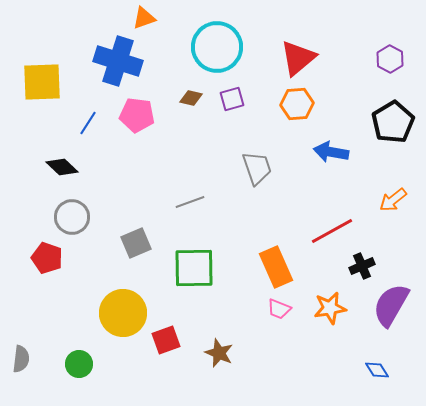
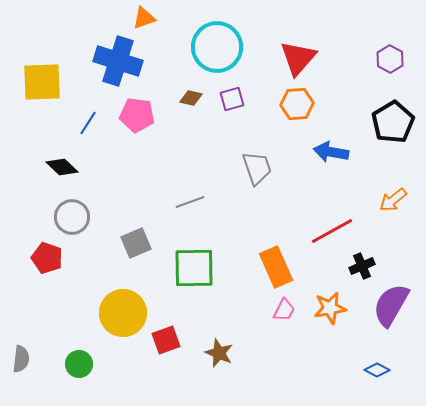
red triangle: rotated 9 degrees counterclockwise
pink trapezoid: moved 5 px right, 1 px down; rotated 85 degrees counterclockwise
blue diamond: rotated 30 degrees counterclockwise
